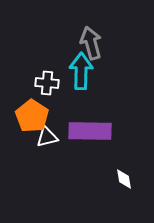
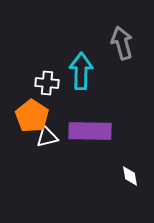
gray arrow: moved 31 px right
white diamond: moved 6 px right, 3 px up
